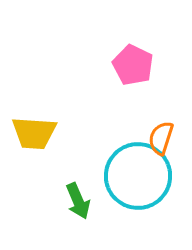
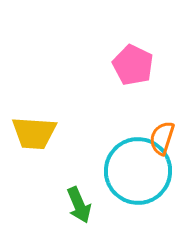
orange semicircle: moved 1 px right
cyan circle: moved 5 px up
green arrow: moved 1 px right, 4 px down
